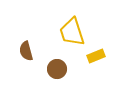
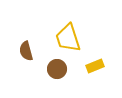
yellow trapezoid: moved 4 px left, 6 px down
yellow rectangle: moved 1 px left, 10 px down
